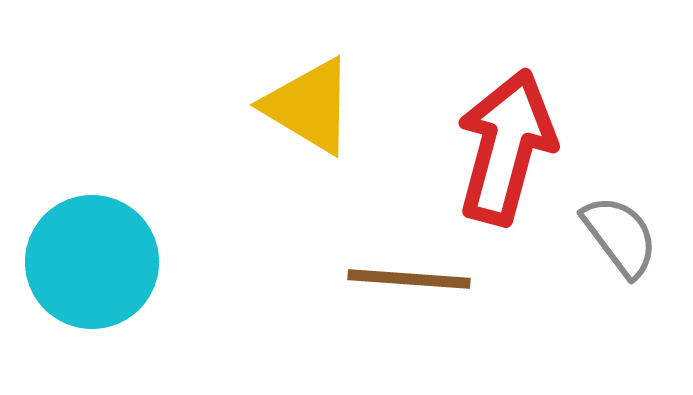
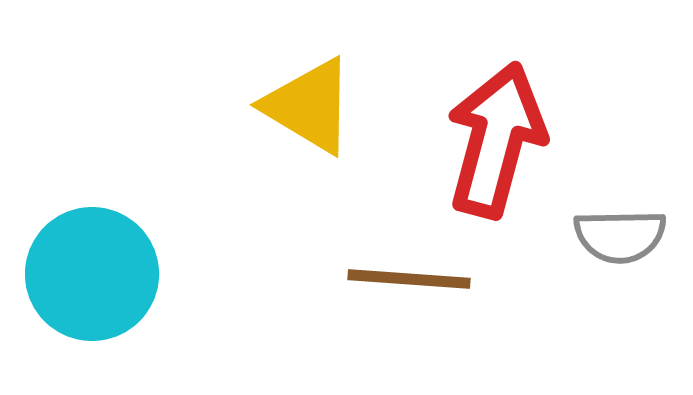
red arrow: moved 10 px left, 7 px up
gray semicircle: rotated 126 degrees clockwise
cyan circle: moved 12 px down
